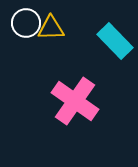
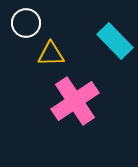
yellow triangle: moved 26 px down
pink cross: rotated 21 degrees clockwise
